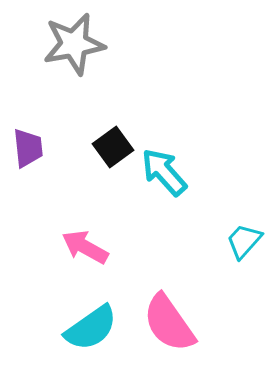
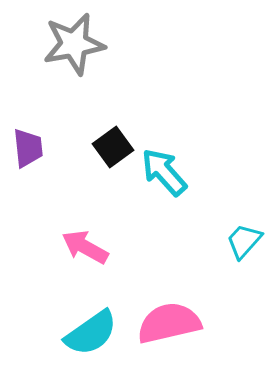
pink semicircle: rotated 112 degrees clockwise
cyan semicircle: moved 5 px down
